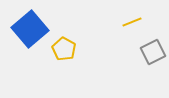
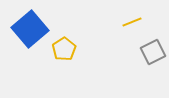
yellow pentagon: rotated 10 degrees clockwise
